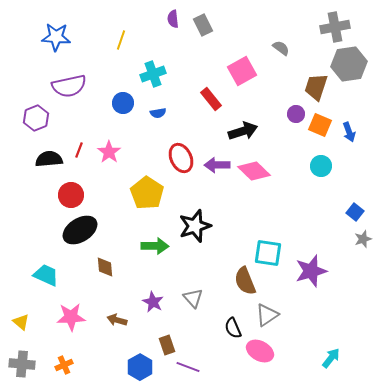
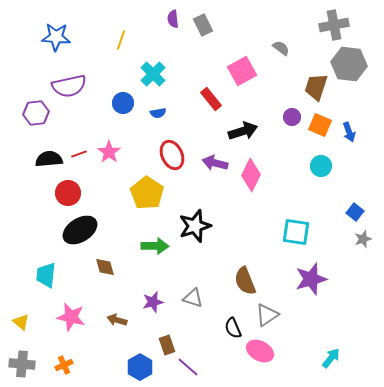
gray cross at (335, 27): moved 1 px left, 2 px up
gray hexagon at (349, 64): rotated 16 degrees clockwise
cyan cross at (153, 74): rotated 25 degrees counterclockwise
purple circle at (296, 114): moved 4 px left, 3 px down
purple hexagon at (36, 118): moved 5 px up; rotated 15 degrees clockwise
red line at (79, 150): moved 4 px down; rotated 49 degrees clockwise
red ellipse at (181, 158): moved 9 px left, 3 px up
purple arrow at (217, 165): moved 2 px left, 2 px up; rotated 15 degrees clockwise
pink diamond at (254, 171): moved 3 px left, 4 px down; rotated 72 degrees clockwise
red circle at (71, 195): moved 3 px left, 2 px up
cyan square at (268, 253): moved 28 px right, 21 px up
brown diamond at (105, 267): rotated 10 degrees counterclockwise
purple star at (311, 271): moved 8 px down
cyan trapezoid at (46, 275): rotated 108 degrees counterclockwise
gray triangle at (193, 298): rotated 30 degrees counterclockwise
purple star at (153, 302): rotated 30 degrees clockwise
pink star at (71, 317): rotated 16 degrees clockwise
purple line at (188, 367): rotated 20 degrees clockwise
